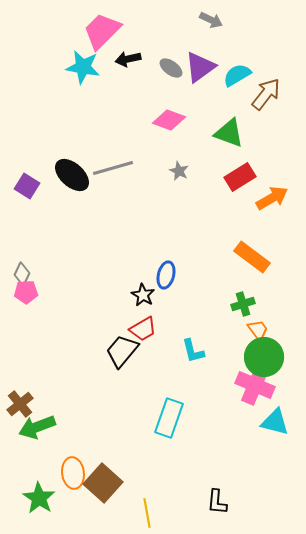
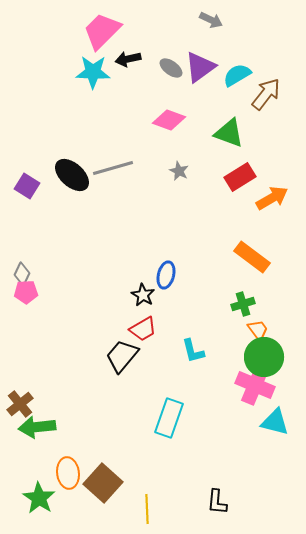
cyan star: moved 10 px right, 5 px down; rotated 8 degrees counterclockwise
black trapezoid: moved 5 px down
green arrow: rotated 15 degrees clockwise
orange ellipse: moved 5 px left
yellow line: moved 4 px up; rotated 8 degrees clockwise
